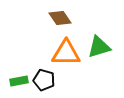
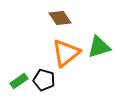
orange triangle: rotated 40 degrees counterclockwise
green rectangle: rotated 24 degrees counterclockwise
